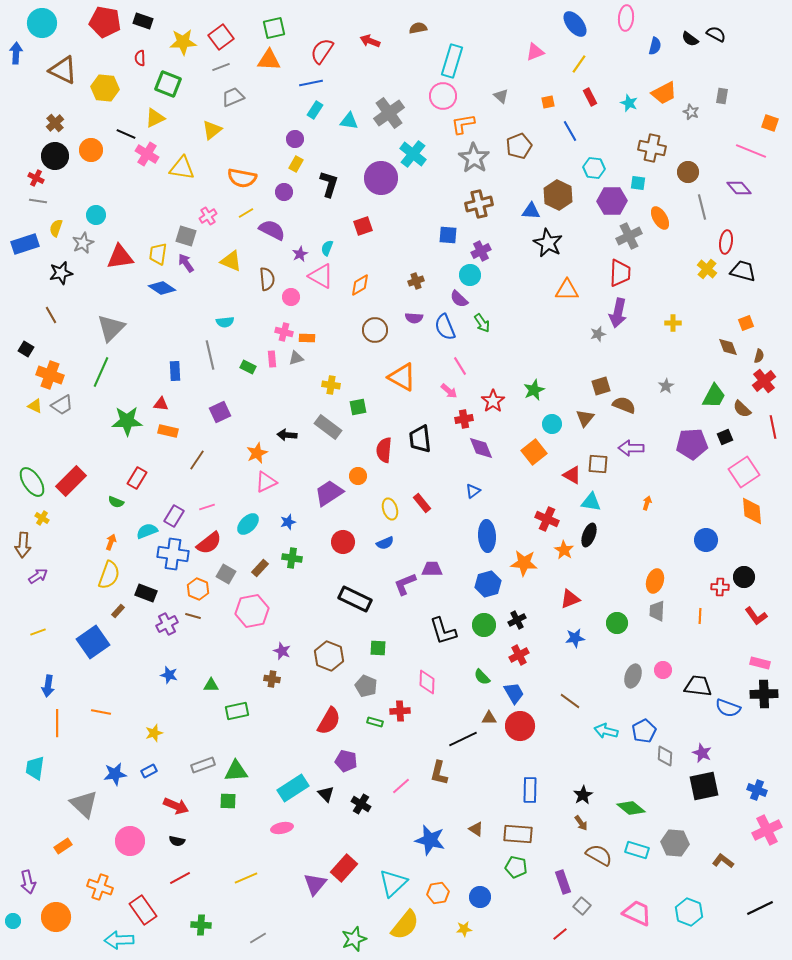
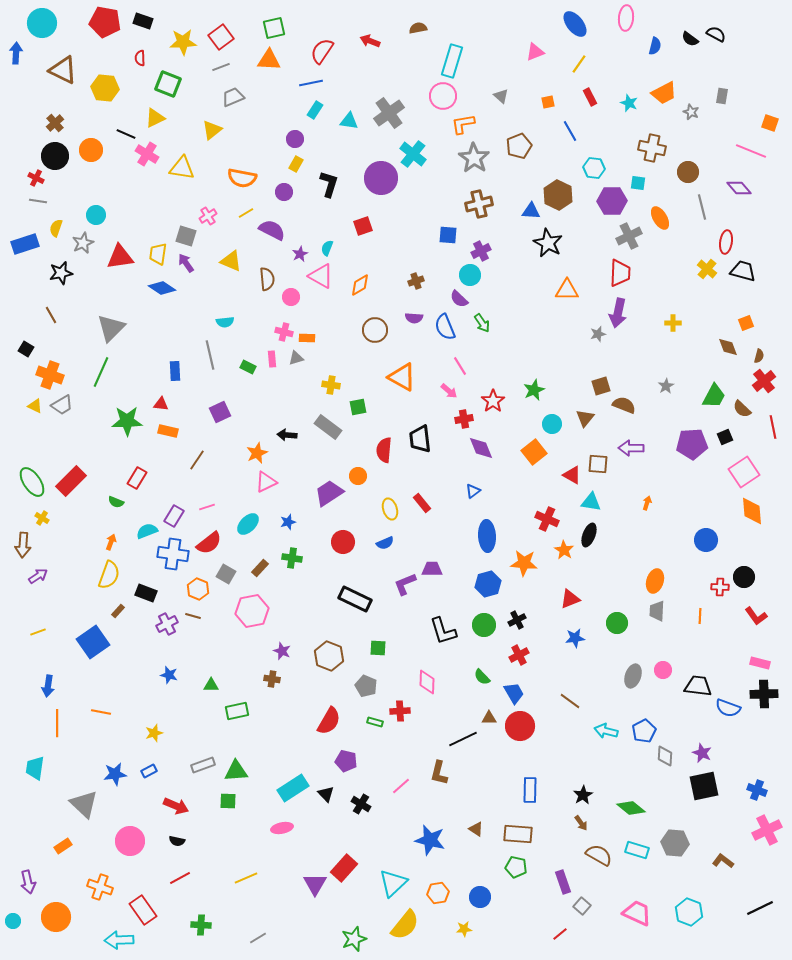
purple triangle at (315, 884): rotated 10 degrees counterclockwise
